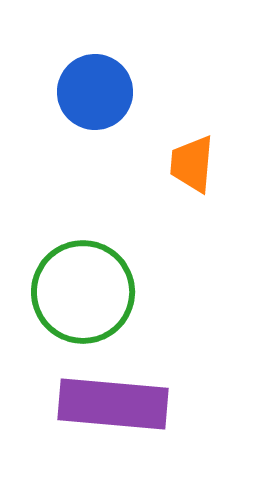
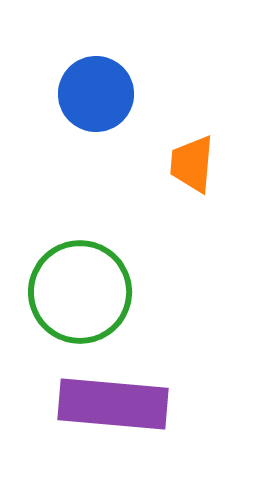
blue circle: moved 1 px right, 2 px down
green circle: moved 3 px left
